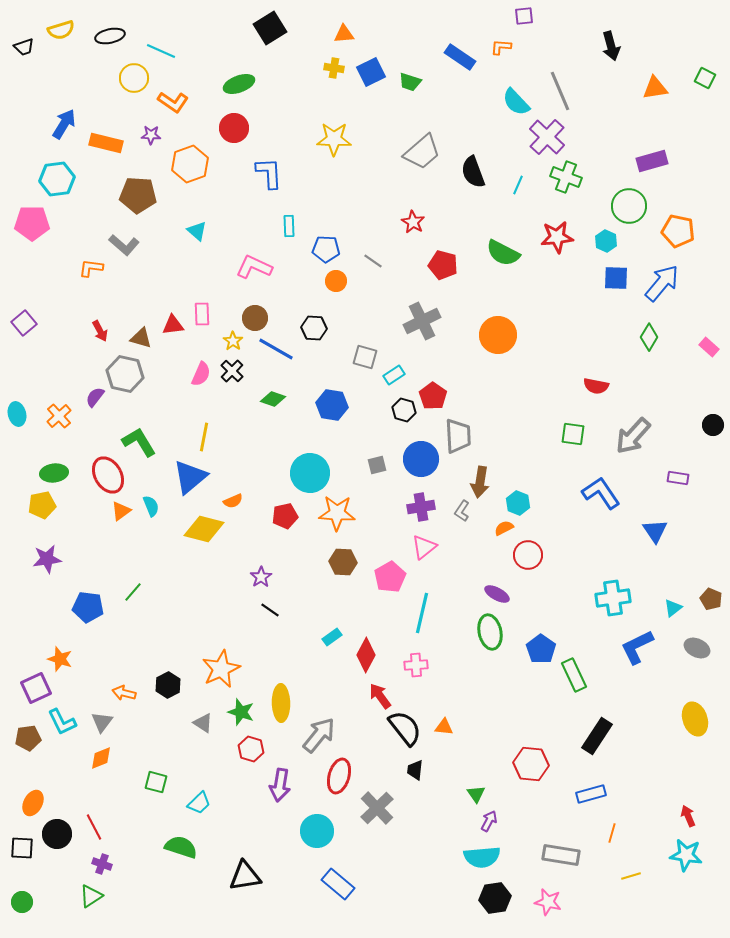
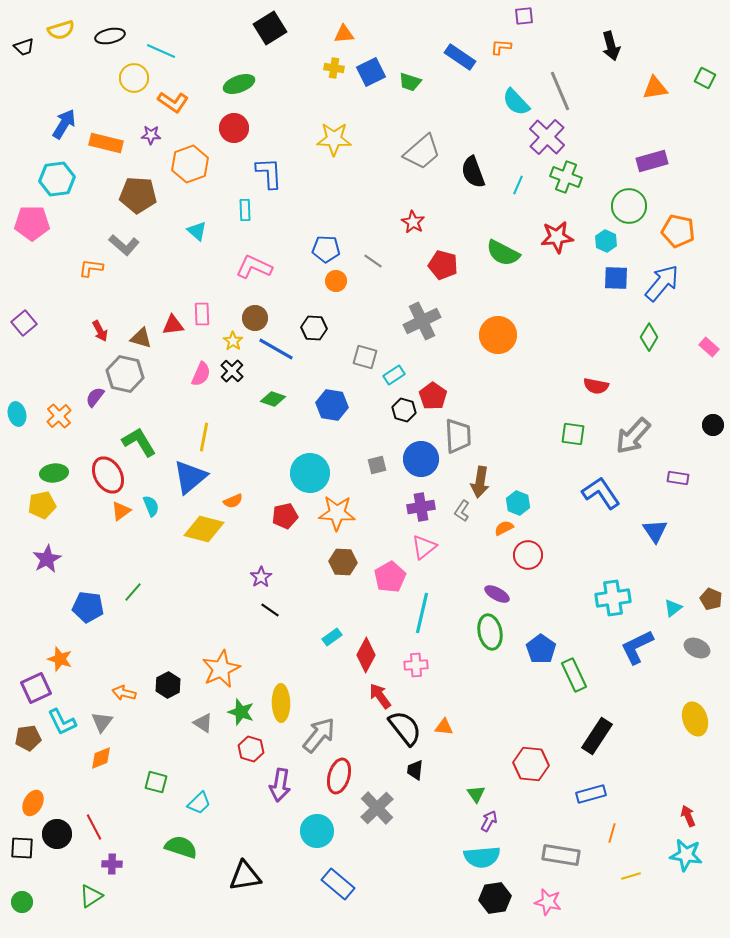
cyan rectangle at (289, 226): moved 44 px left, 16 px up
purple star at (47, 559): rotated 20 degrees counterclockwise
purple cross at (102, 864): moved 10 px right; rotated 18 degrees counterclockwise
